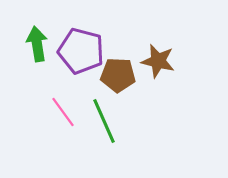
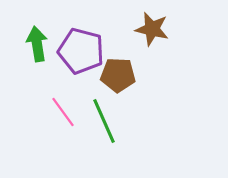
brown star: moved 6 px left, 32 px up
